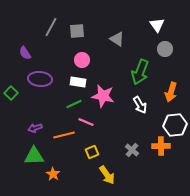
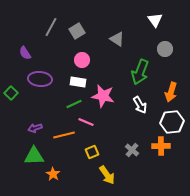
white triangle: moved 2 px left, 5 px up
gray square: rotated 28 degrees counterclockwise
white hexagon: moved 3 px left, 3 px up
